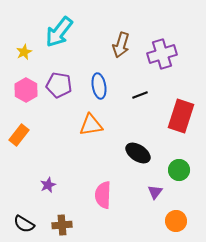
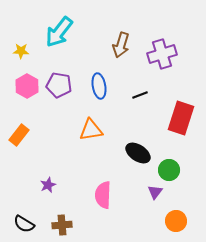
yellow star: moved 3 px left, 1 px up; rotated 28 degrees clockwise
pink hexagon: moved 1 px right, 4 px up
red rectangle: moved 2 px down
orange triangle: moved 5 px down
green circle: moved 10 px left
